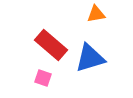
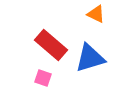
orange triangle: rotated 36 degrees clockwise
